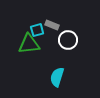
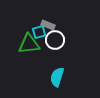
gray rectangle: moved 4 px left
cyan square: moved 2 px right, 2 px down
white circle: moved 13 px left
